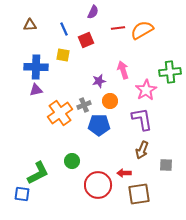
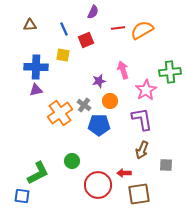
gray cross: rotated 32 degrees counterclockwise
blue square: moved 2 px down
